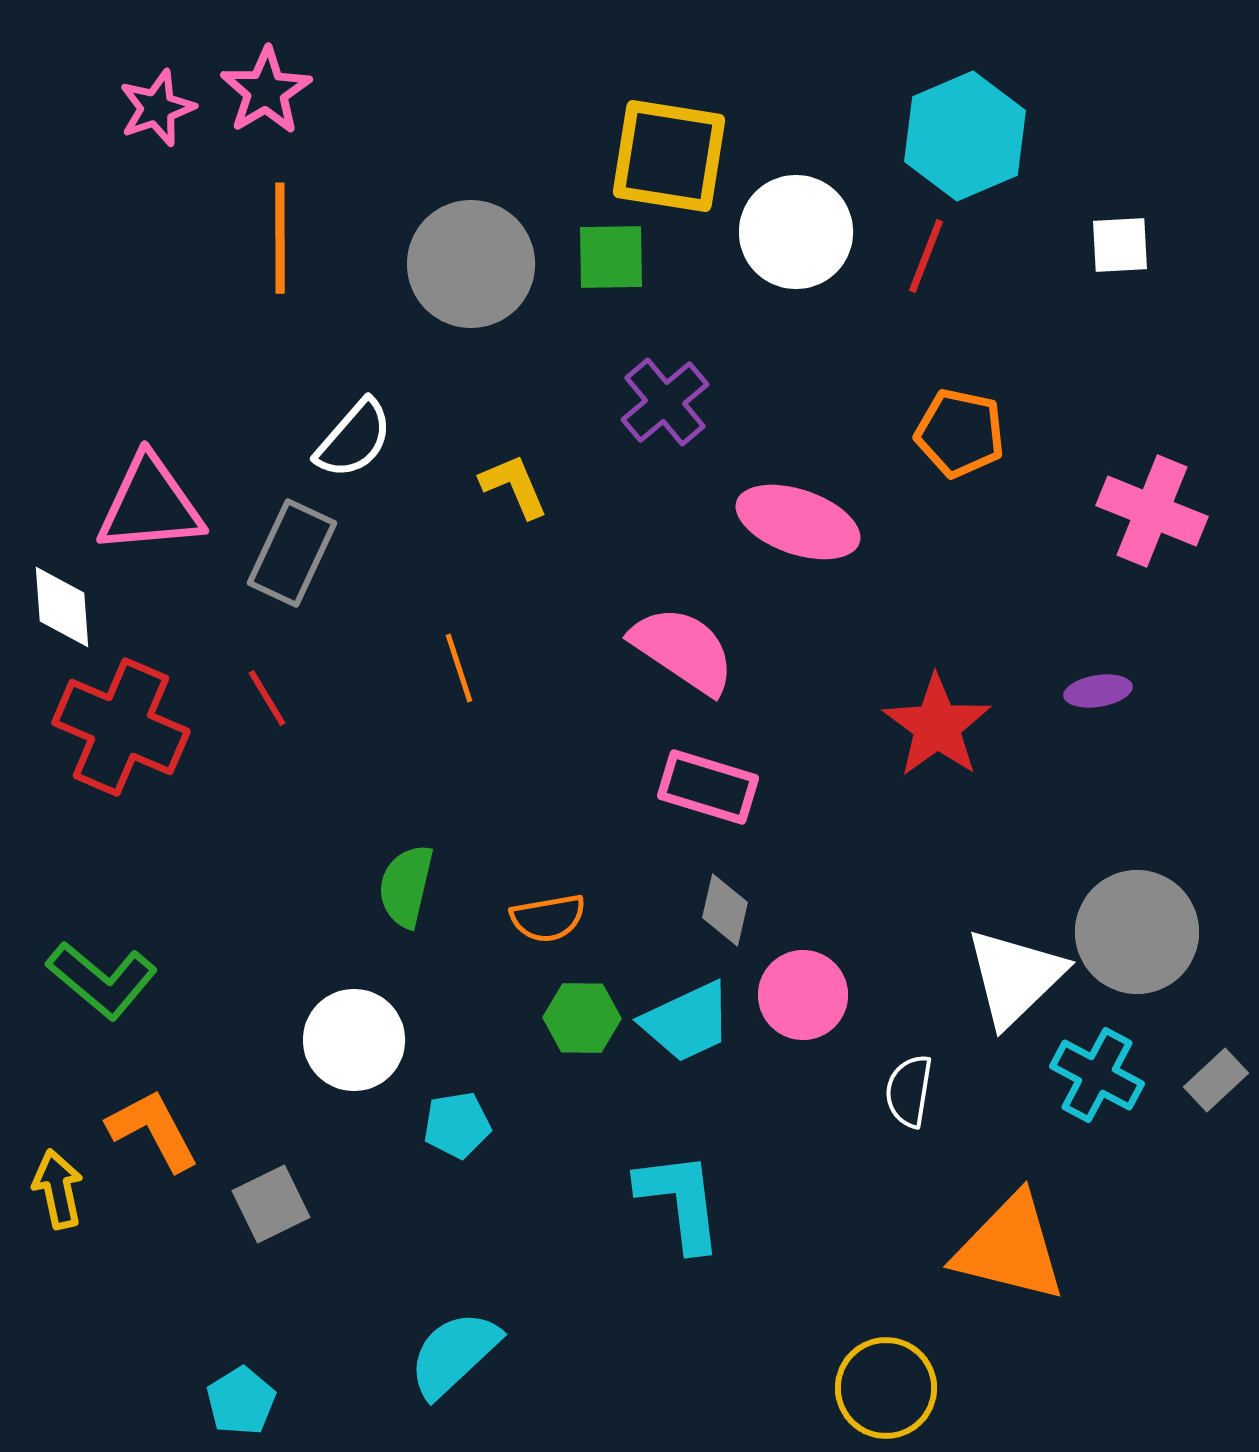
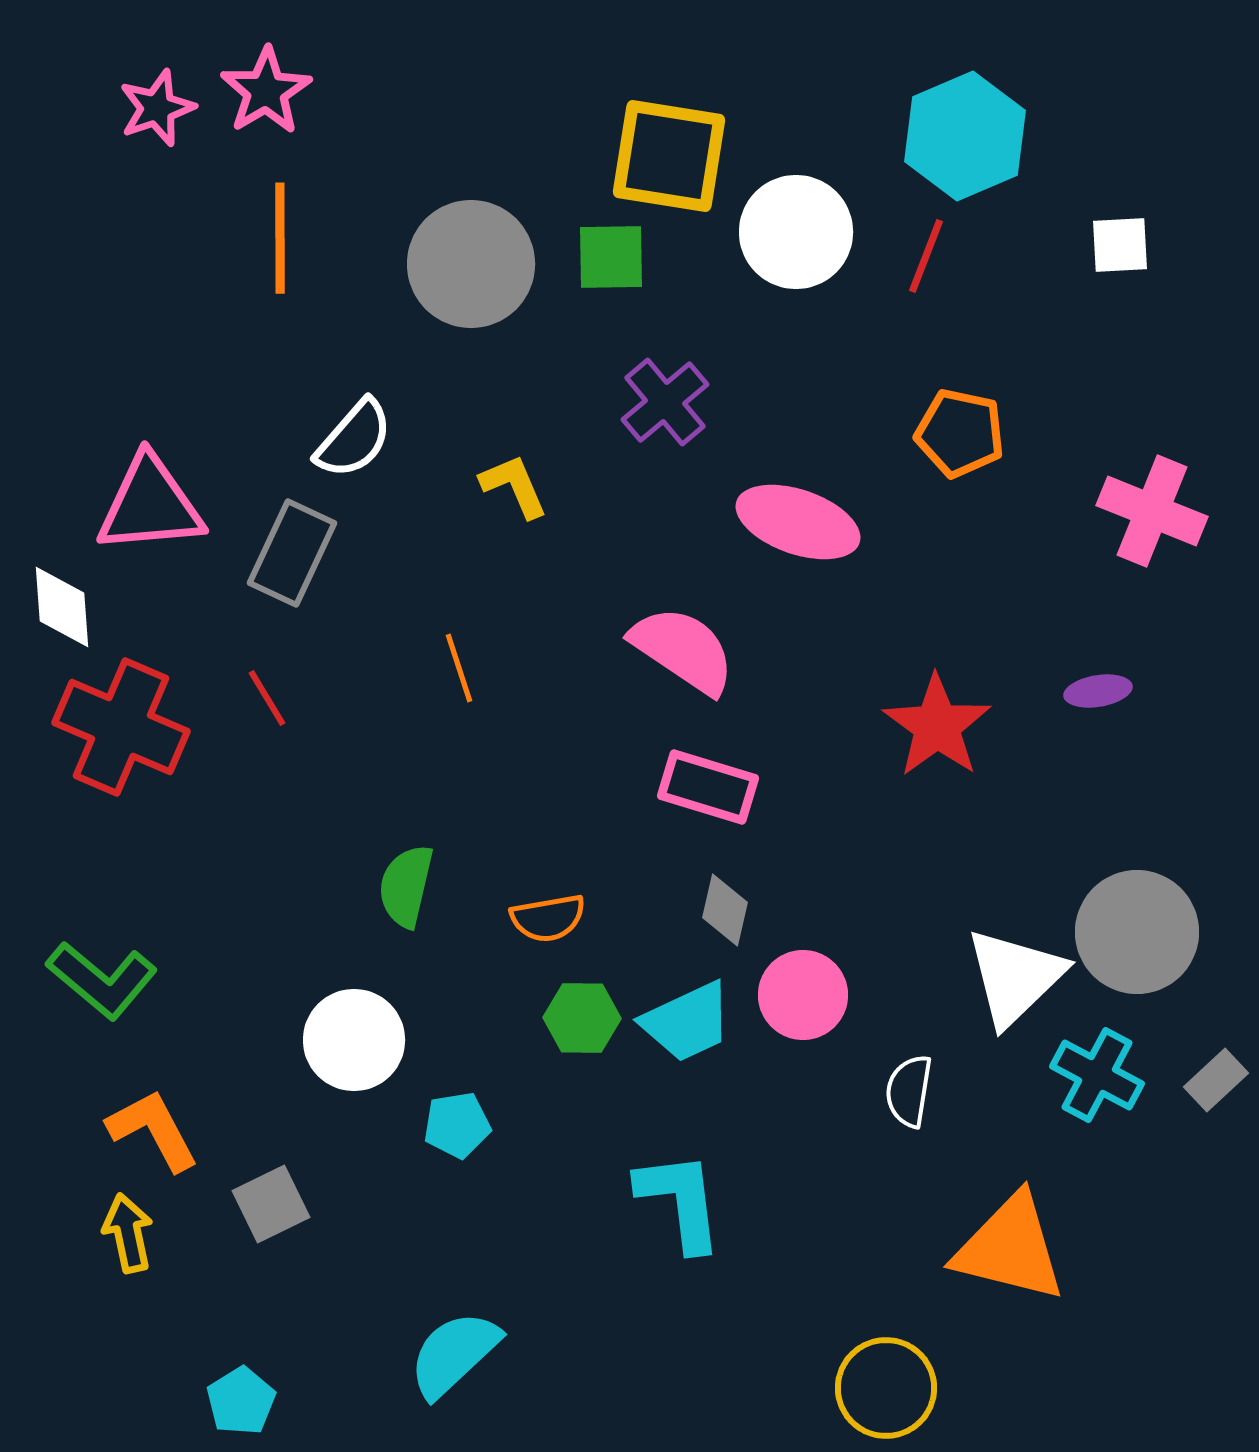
yellow arrow at (58, 1189): moved 70 px right, 44 px down
